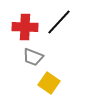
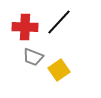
yellow square: moved 10 px right, 13 px up; rotated 20 degrees clockwise
